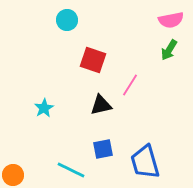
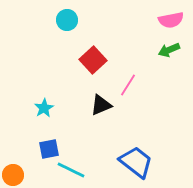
green arrow: rotated 35 degrees clockwise
red square: rotated 28 degrees clockwise
pink line: moved 2 px left
black triangle: rotated 10 degrees counterclockwise
blue square: moved 54 px left
blue trapezoid: moved 9 px left; rotated 144 degrees clockwise
